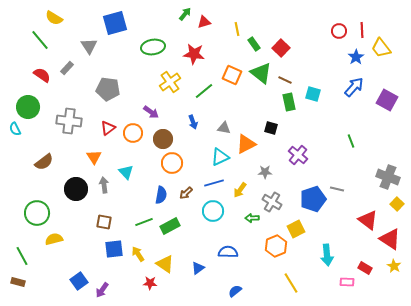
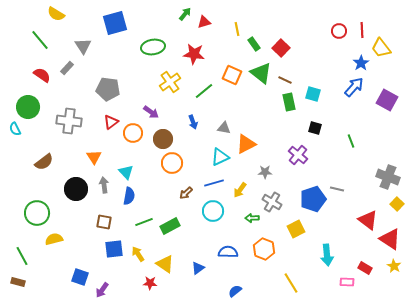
yellow semicircle at (54, 18): moved 2 px right, 4 px up
gray triangle at (89, 46): moved 6 px left
blue star at (356, 57): moved 5 px right, 6 px down
red triangle at (108, 128): moved 3 px right, 6 px up
black square at (271, 128): moved 44 px right
blue semicircle at (161, 195): moved 32 px left, 1 px down
orange hexagon at (276, 246): moved 12 px left, 3 px down; rotated 15 degrees counterclockwise
blue square at (79, 281): moved 1 px right, 4 px up; rotated 36 degrees counterclockwise
